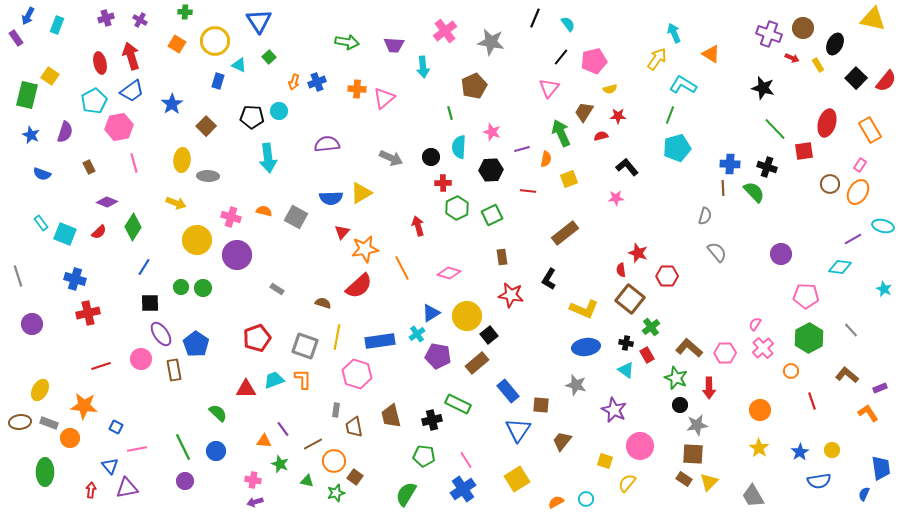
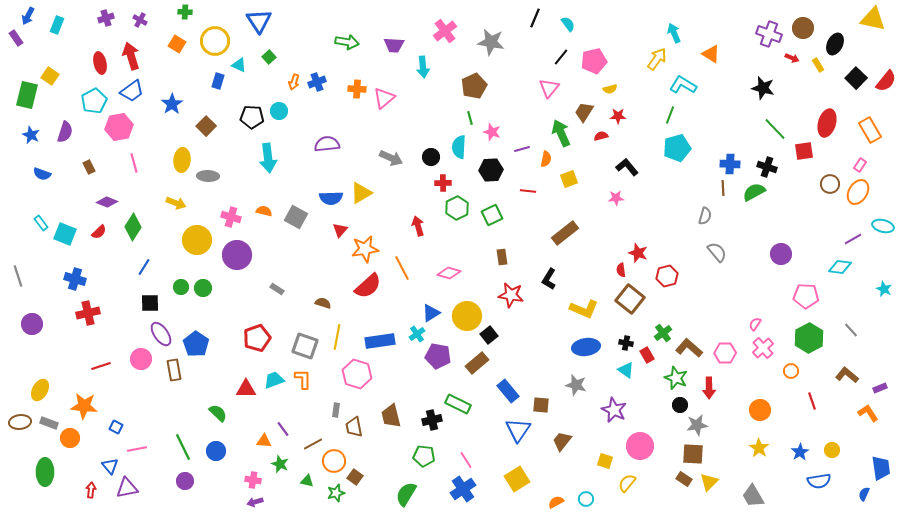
green line at (450, 113): moved 20 px right, 5 px down
green semicircle at (754, 192): rotated 75 degrees counterclockwise
red triangle at (342, 232): moved 2 px left, 2 px up
red hexagon at (667, 276): rotated 15 degrees counterclockwise
red semicircle at (359, 286): moved 9 px right
green cross at (651, 327): moved 12 px right, 6 px down
